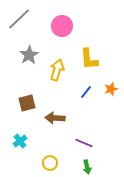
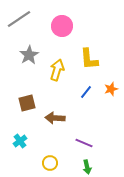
gray line: rotated 10 degrees clockwise
